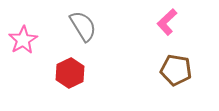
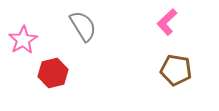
red hexagon: moved 17 px left; rotated 12 degrees clockwise
